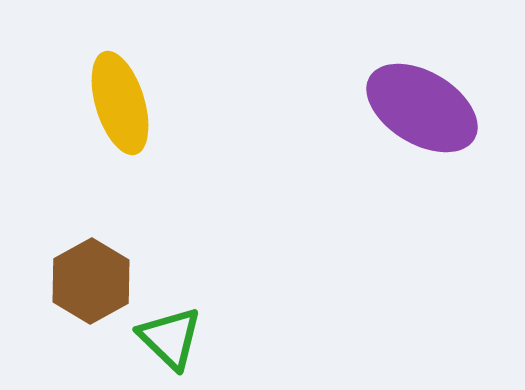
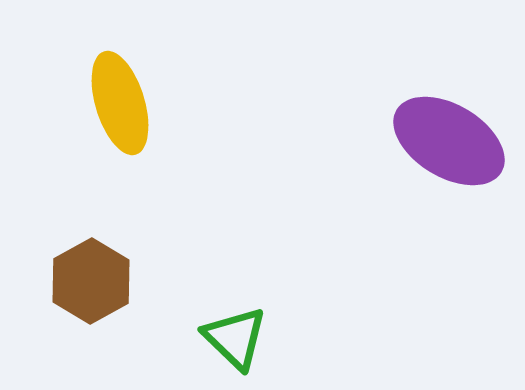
purple ellipse: moved 27 px right, 33 px down
green triangle: moved 65 px right
